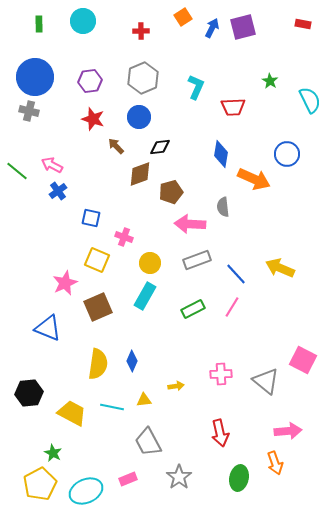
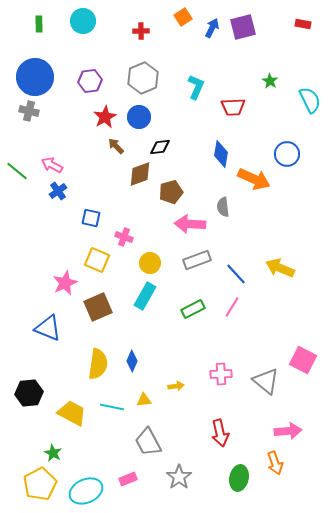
red star at (93, 119): moved 12 px right, 2 px up; rotated 25 degrees clockwise
